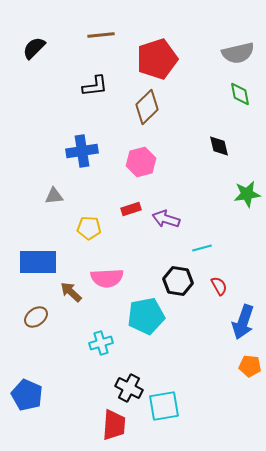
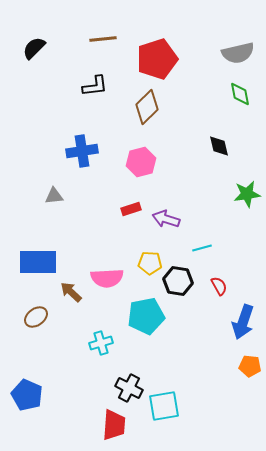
brown line: moved 2 px right, 4 px down
yellow pentagon: moved 61 px right, 35 px down
